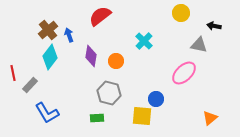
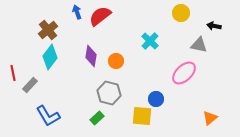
blue arrow: moved 8 px right, 23 px up
cyan cross: moved 6 px right
blue L-shape: moved 1 px right, 3 px down
green rectangle: rotated 40 degrees counterclockwise
